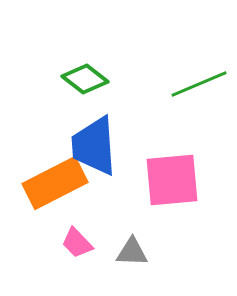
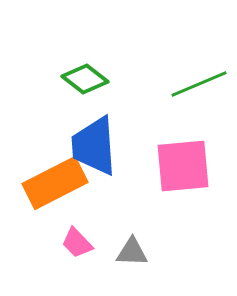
pink square: moved 11 px right, 14 px up
